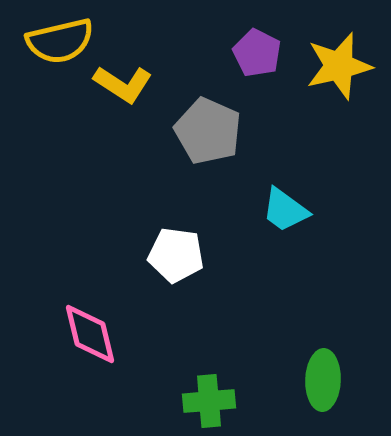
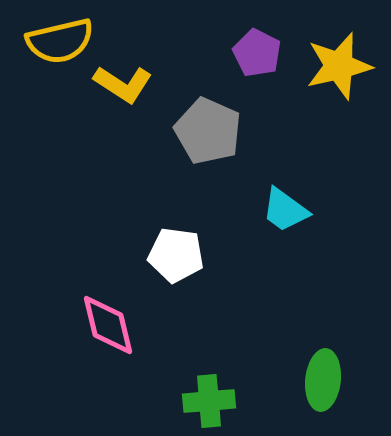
pink diamond: moved 18 px right, 9 px up
green ellipse: rotated 4 degrees clockwise
